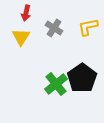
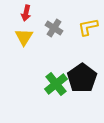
yellow triangle: moved 3 px right
